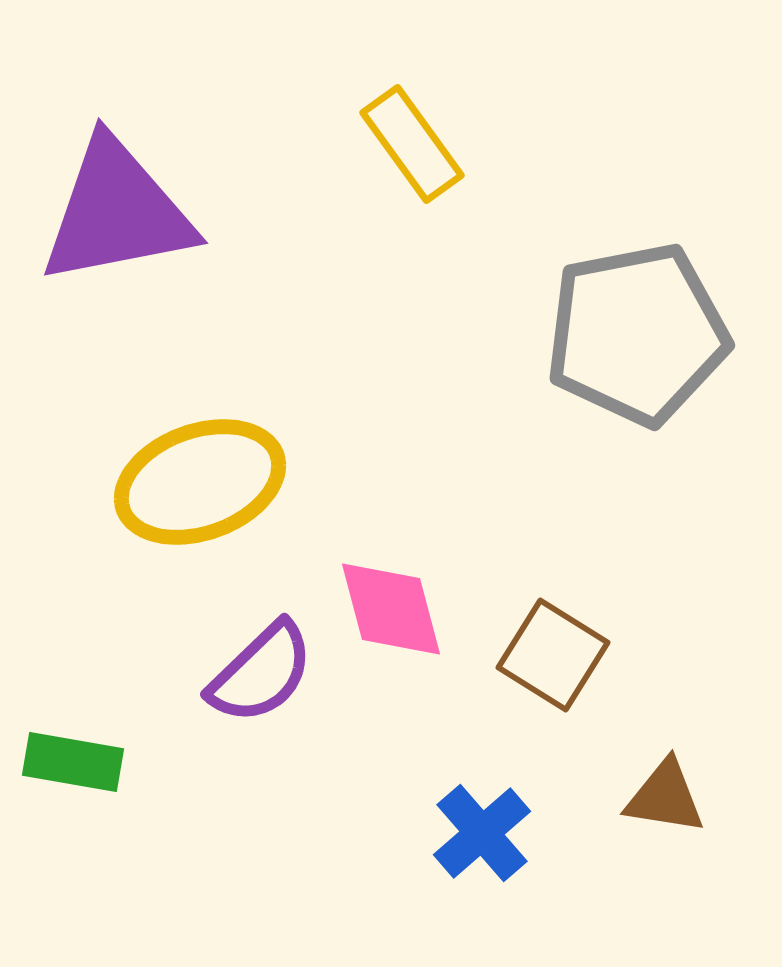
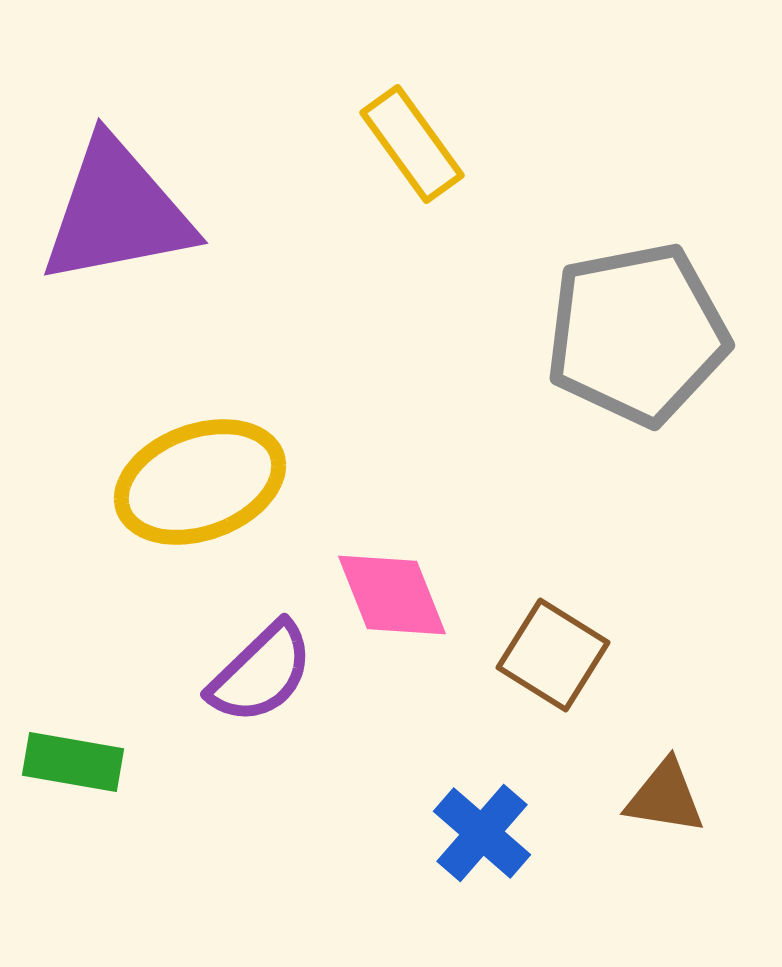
pink diamond: moved 1 px right, 14 px up; rotated 7 degrees counterclockwise
blue cross: rotated 8 degrees counterclockwise
